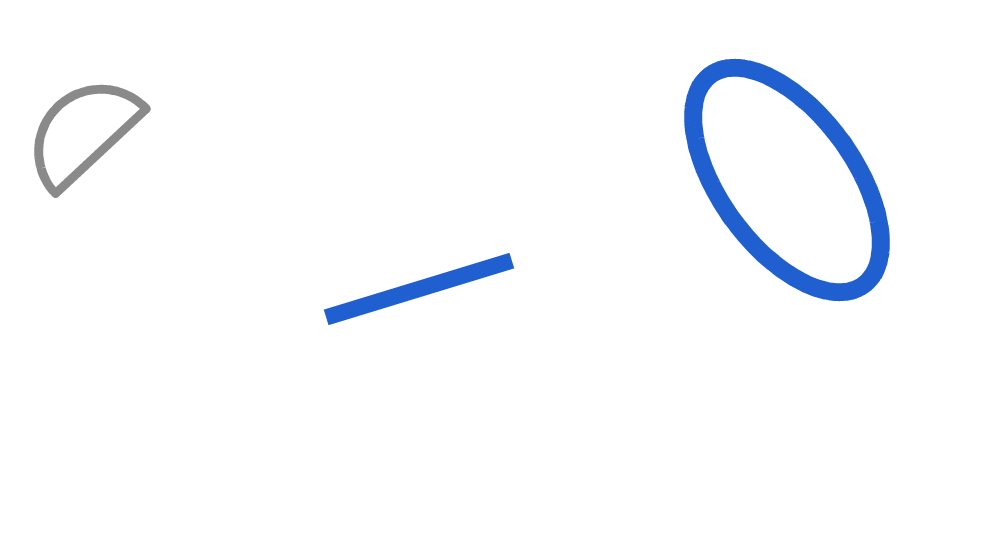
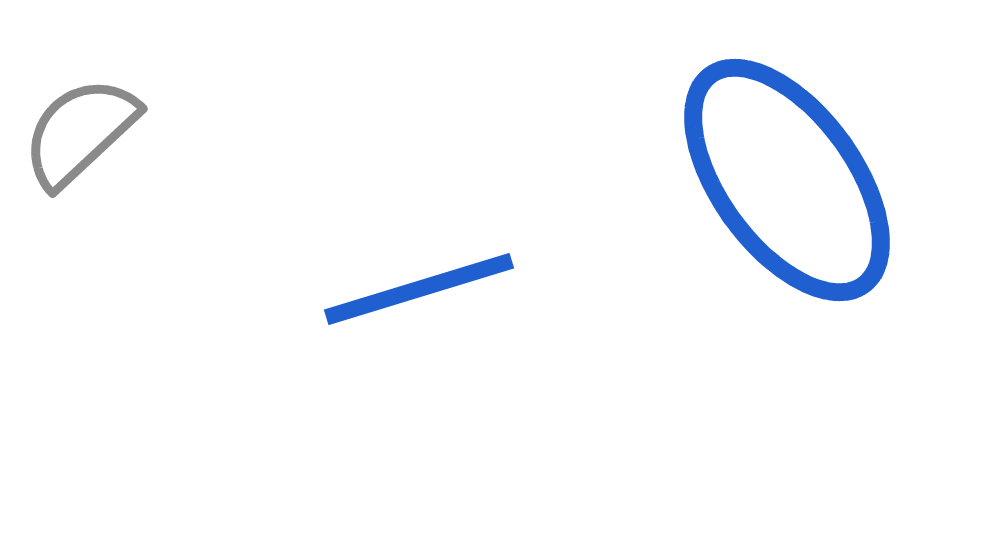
gray semicircle: moved 3 px left
